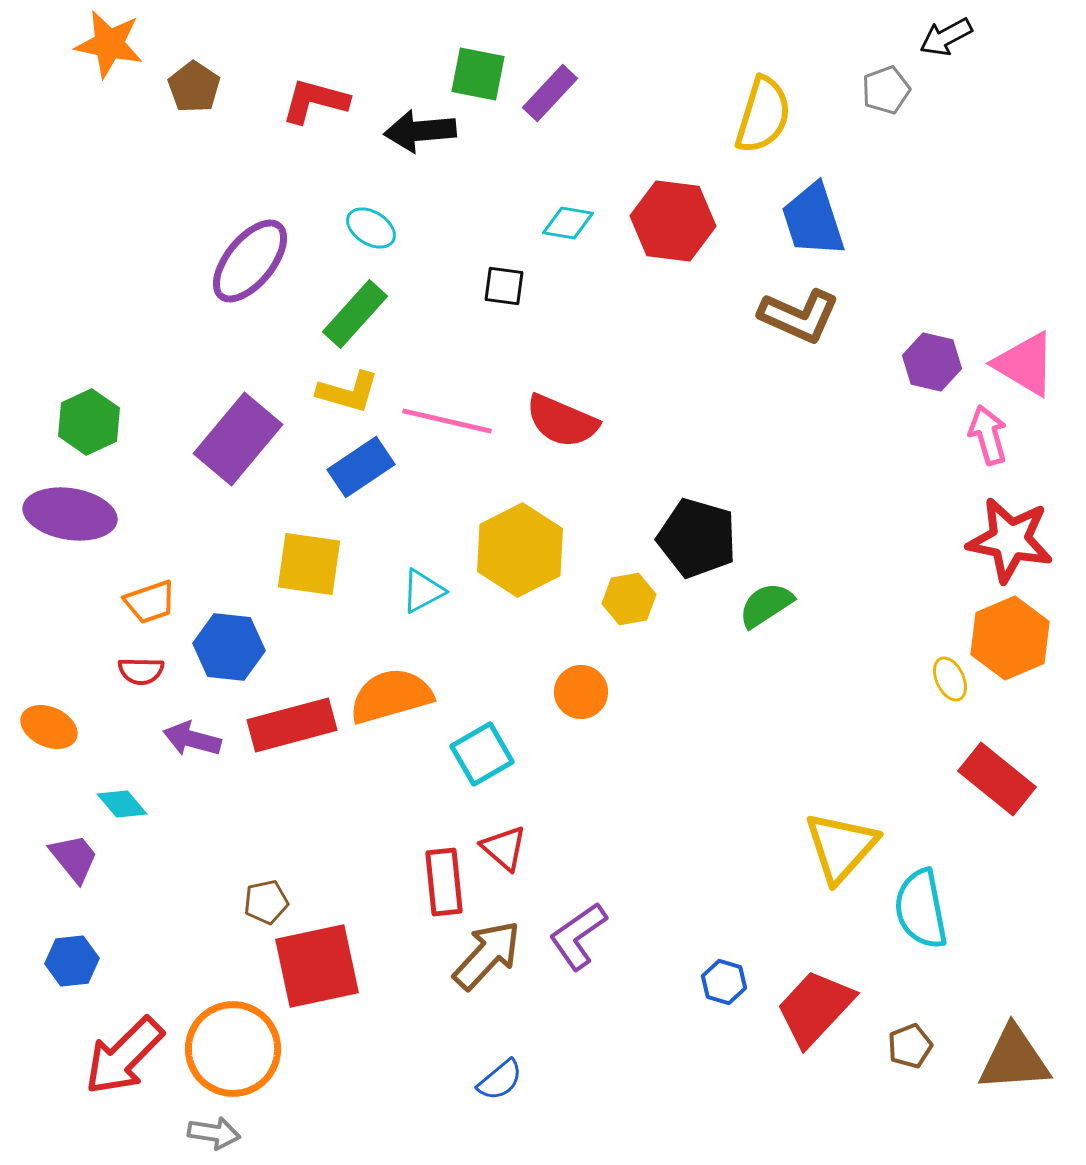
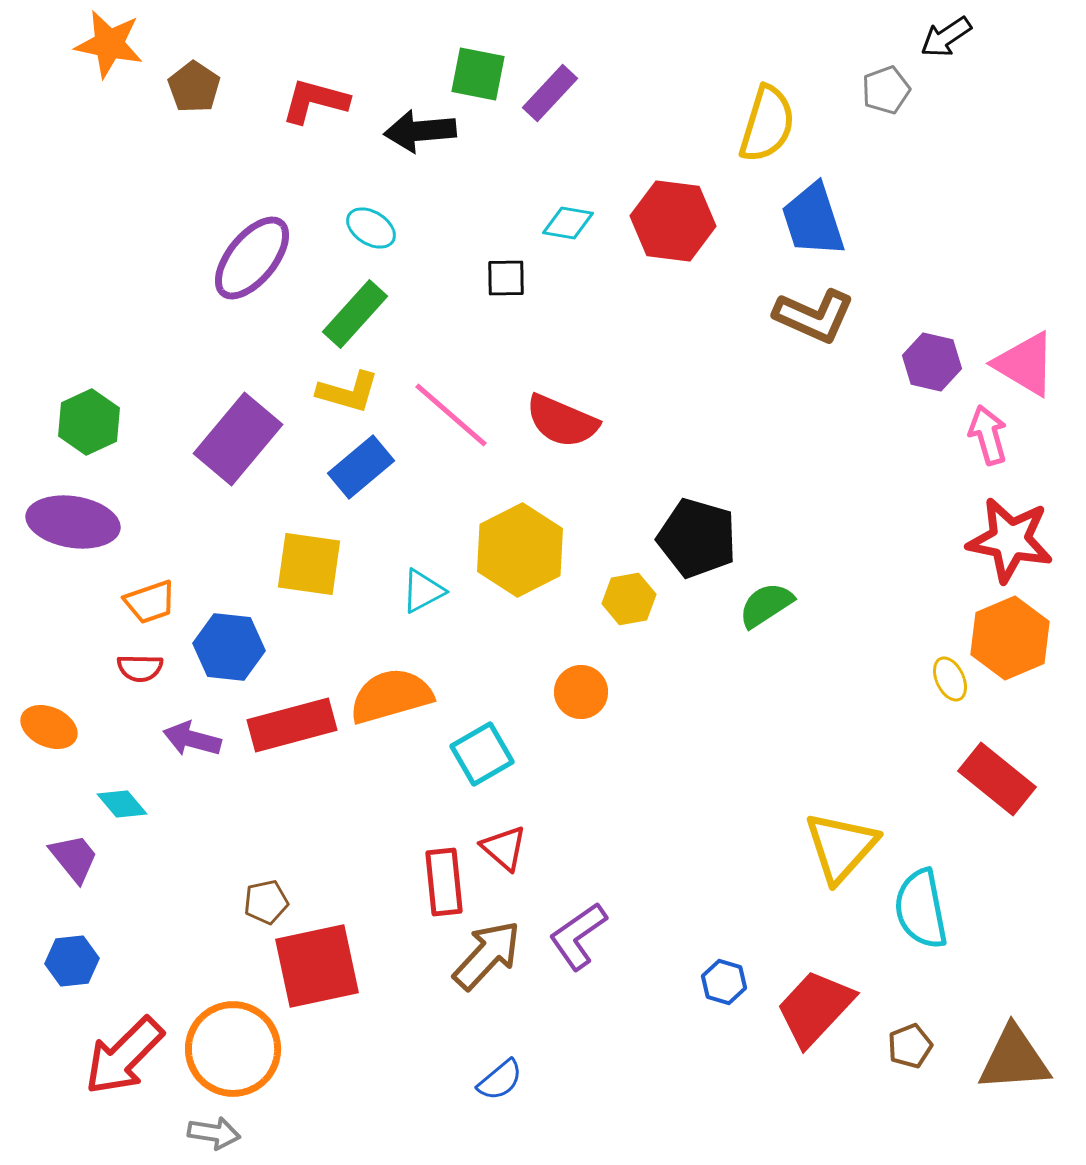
black arrow at (946, 37): rotated 6 degrees counterclockwise
yellow semicircle at (763, 115): moved 4 px right, 9 px down
purple ellipse at (250, 261): moved 2 px right, 3 px up
black square at (504, 286): moved 2 px right, 8 px up; rotated 9 degrees counterclockwise
brown L-shape at (799, 316): moved 15 px right
pink line at (447, 421): moved 4 px right, 6 px up; rotated 28 degrees clockwise
blue rectangle at (361, 467): rotated 6 degrees counterclockwise
purple ellipse at (70, 514): moved 3 px right, 8 px down
red semicircle at (141, 671): moved 1 px left, 3 px up
